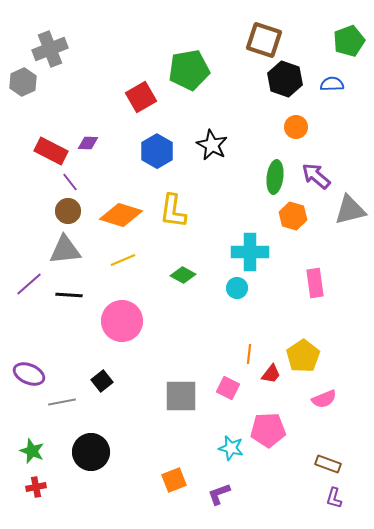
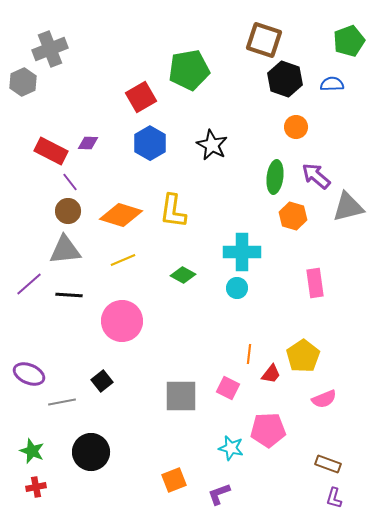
blue hexagon at (157, 151): moved 7 px left, 8 px up
gray triangle at (350, 210): moved 2 px left, 3 px up
cyan cross at (250, 252): moved 8 px left
